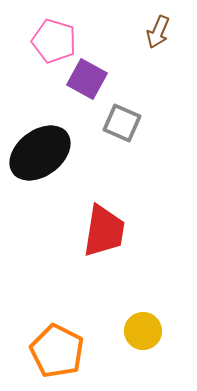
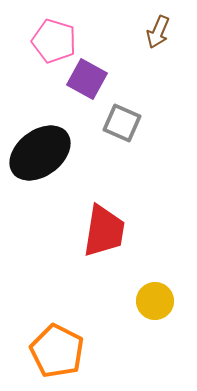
yellow circle: moved 12 px right, 30 px up
